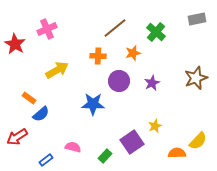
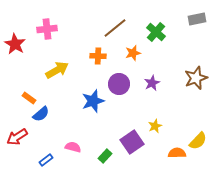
pink cross: rotated 18 degrees clockwise
purple circle: moved 3 px down
blue star: moved 3 px up; rotated 20 degrees counterclockwise
